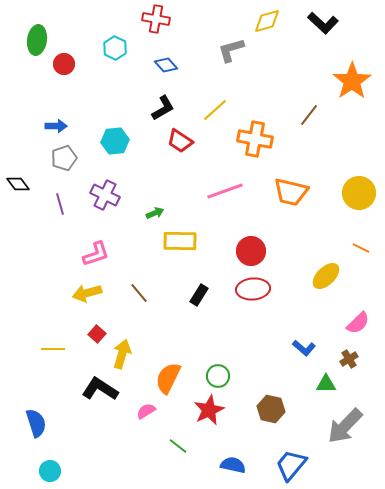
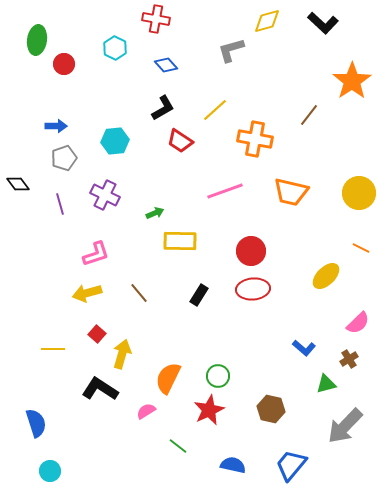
green triangle at (326, 384): rotated 15 degrees counterclockwise
